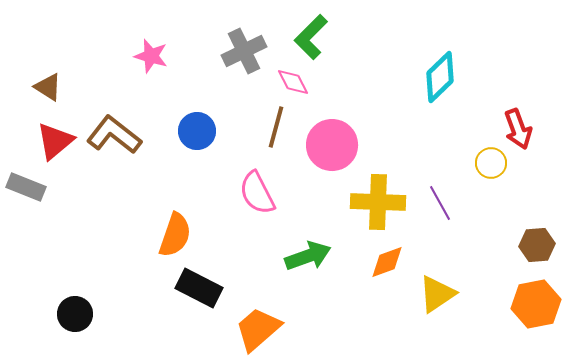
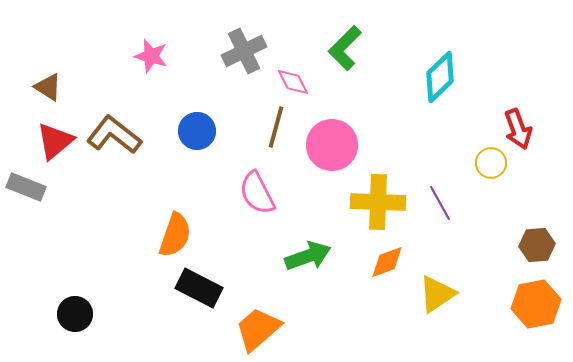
green L-shape: moved 34 px right, 11 px down
